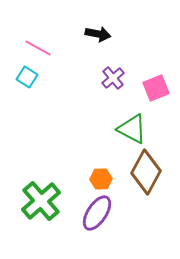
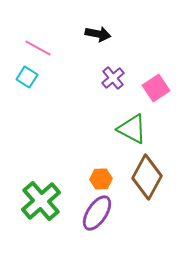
pink square: rotated 12 degrees counterclockwise
brown diamond: moved 1 px right, 5 px down
